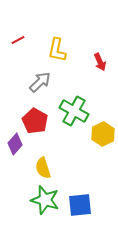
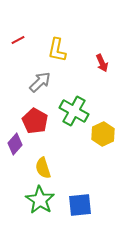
red arrow: moved 2 px right, 1 px down
green star: moved 5 px left; rotated 16 degrees clockwise
